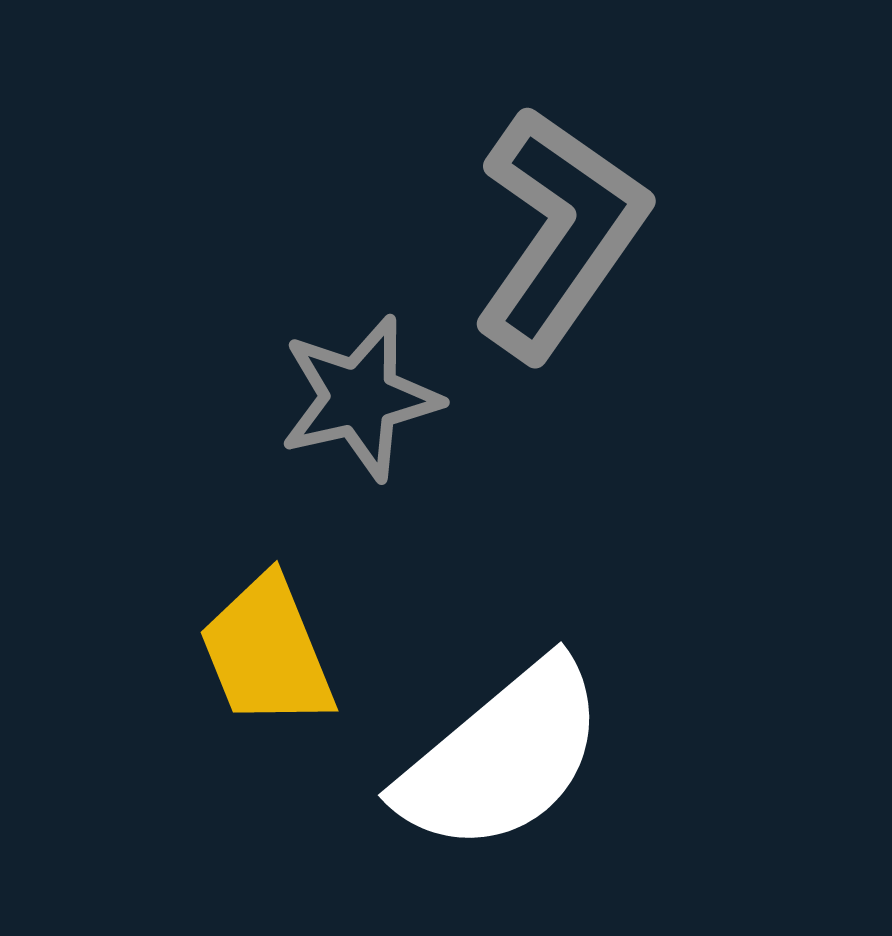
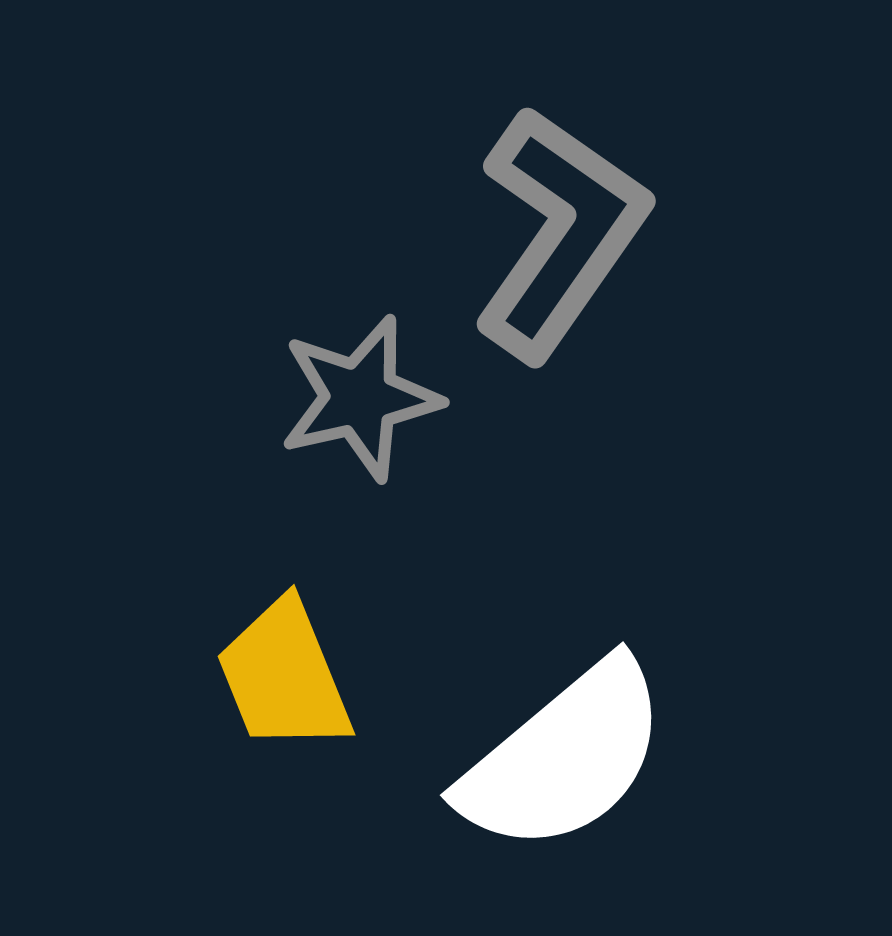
yellow trapezoid: moved 17 px right, 24 px down
white semicircle: moved 62 px right
